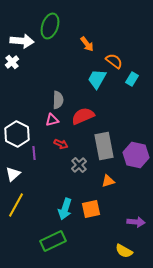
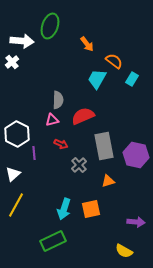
cyan arrow: moved 1 px left
